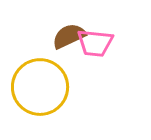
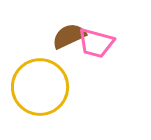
pink trapezoid: moved 1 px right; rotated 9 degrees clockwise
